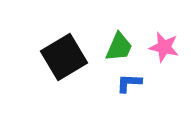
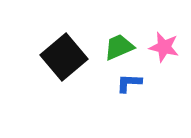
green trapezoid: rotated 136 degrees counterclockwise
black square: rotated 9 degrees counterclockwise
